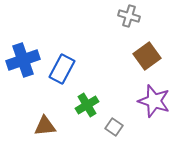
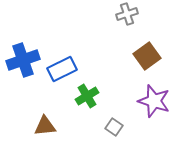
gray cross: moved 2 px left, 2 px up; rotated 35 degrees counterclockwise
blue rectangle: rotated 36 degrees clockwise
green cross: moved 9 px up
